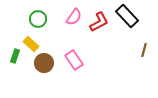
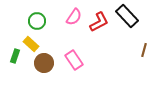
green circle: moved 1 px left, 2 px down
